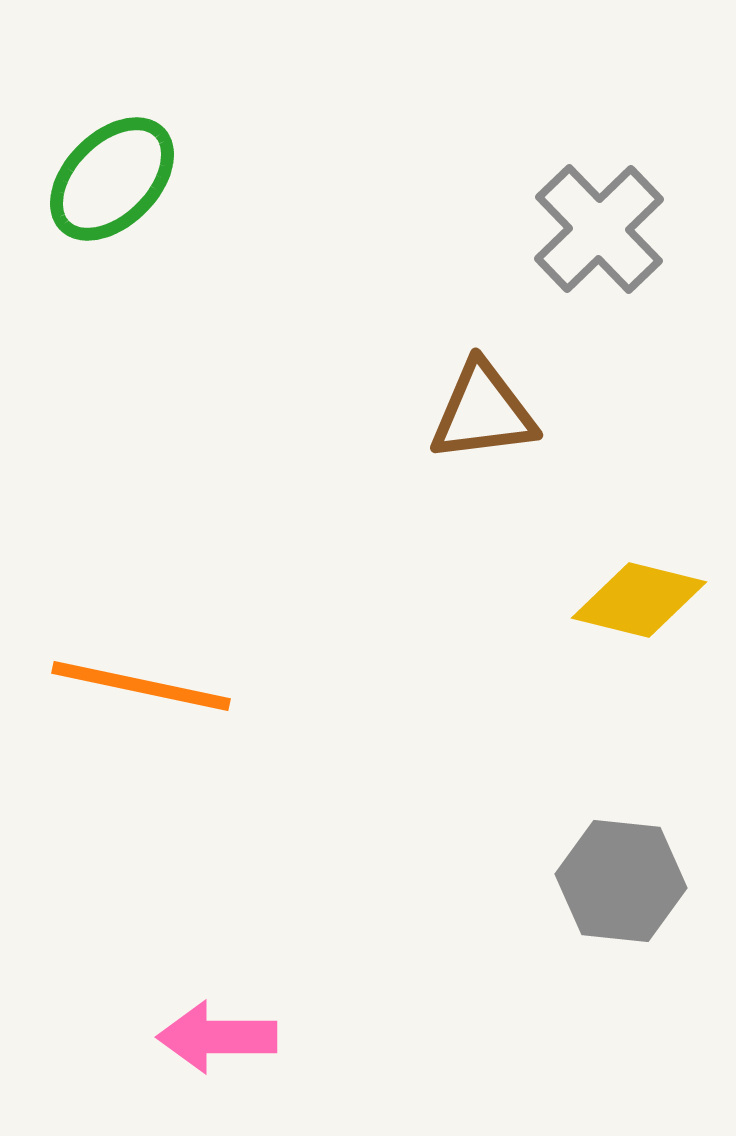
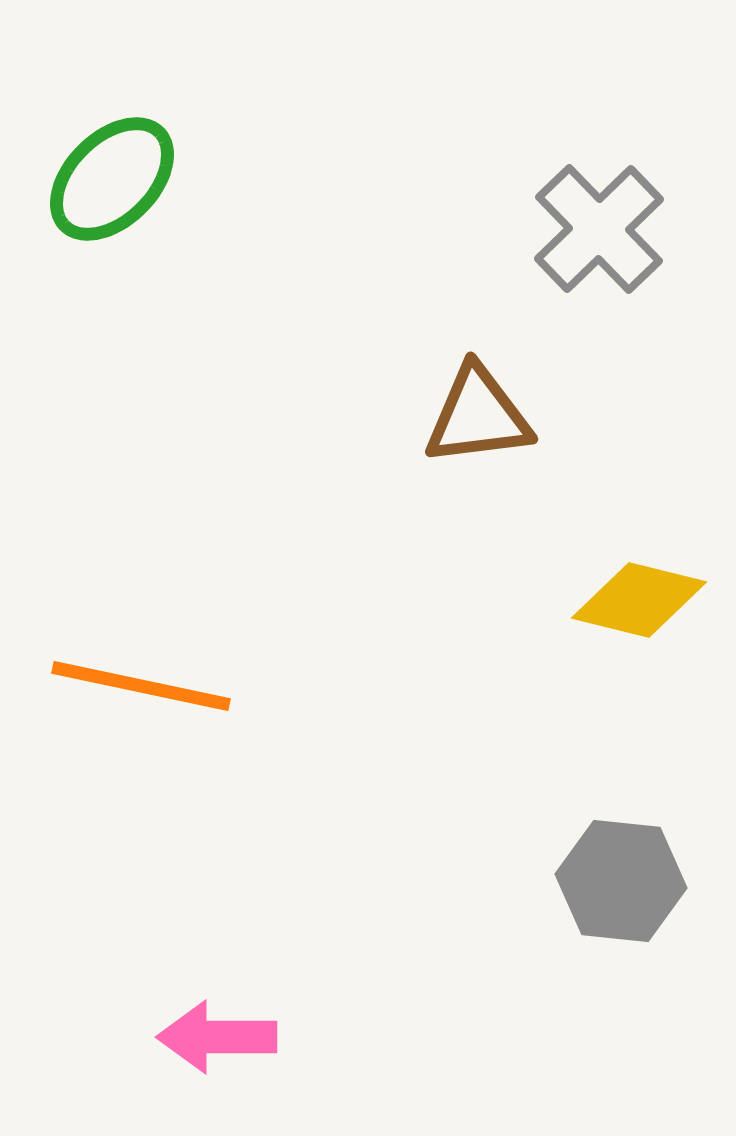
brown triangle: moved 5 px left, 4 px down
